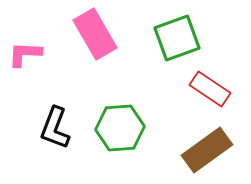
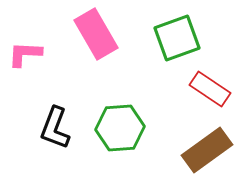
pink rectangle: moved 1 px right
